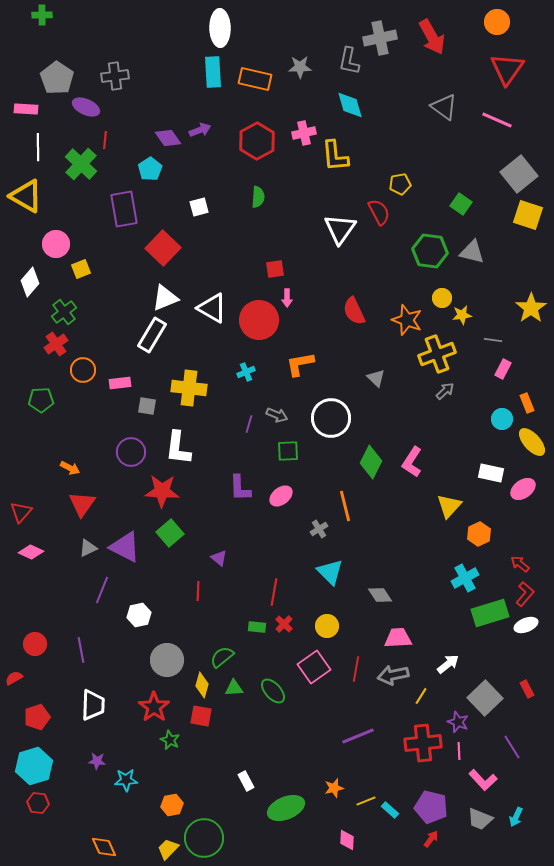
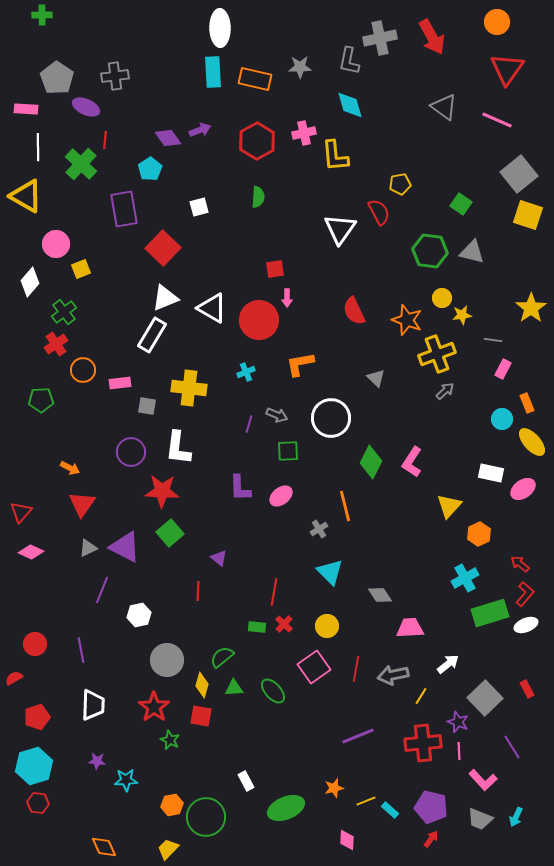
pink trapezoid at (398, 638): moved 12 px right, 10 px up
green circle at (204, 838): moved 2 px right, 21 px up
